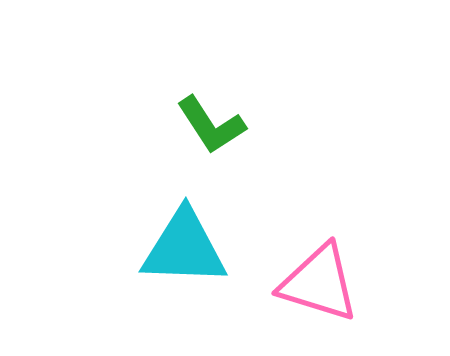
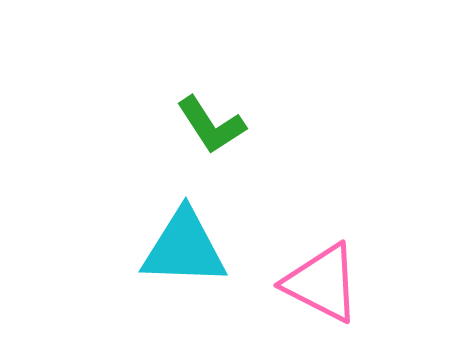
pink triangle: moved 3 px right; rotated 10 degrees clockwise
